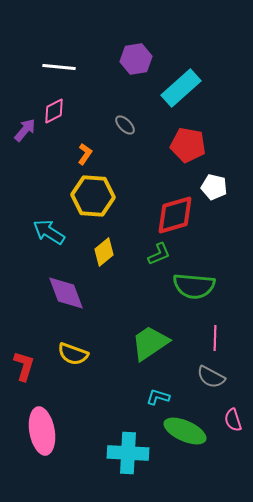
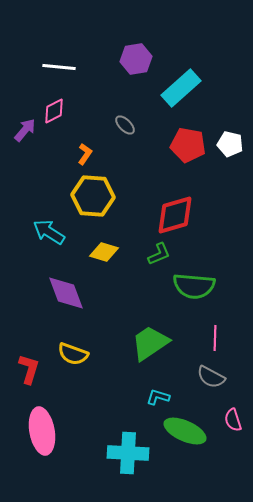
white pentagon: moved 16 px right, 43 px up
yellow diamond: rotated 56 degrees clockwise
red L-shape: moved 5 px right, 3 px down
